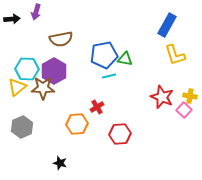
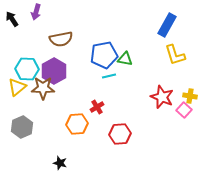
black arrow: rotated 119 degrees counterclockwise
